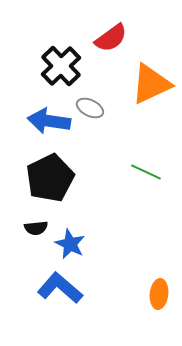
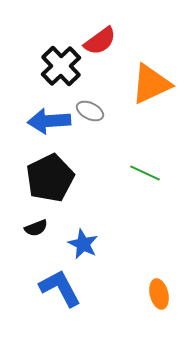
red semicircle: moved 11 px left, 3 px down
gray ellipse: moved 3 px down
blue arrow: rotated 12 degrees counterclockwise
green line: moved 1 px left, 1 px down
black semicircle: rotated 15 degrees counterclockwise
blue star: moved 13 px right
blue L-shape: rotated 21 degrees clockwise
orange ellipse: rotated 20 degrees counterclockwise
